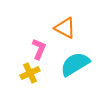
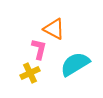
orange triangle: moved 11 px left, 1 px down
pink L-shape: rotated 10 degrees counterclockwise
